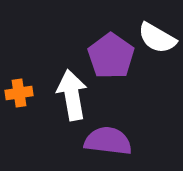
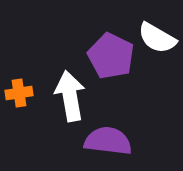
purple pentagon: rotated 9 degrees counterclockwise
white arrow: moved 2 px left, 1 px down
